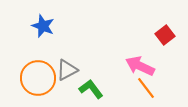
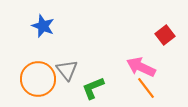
pink arrow: moved 1 px right, 1 px down
gray triangle: rotated 40 degrees counterclockwise
orange circle: moved 1 px down
green L-shape: moved 2 px right, 1 px up; rotated 75 degrees counterclockwise
